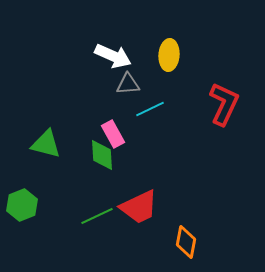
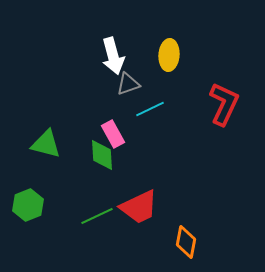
white arrow: rotated 51 degrees clockwise
gray triangle: rotated 15 degrees counterclockwise
green hexagon: moved 6 px right
